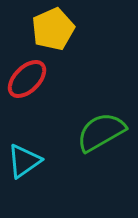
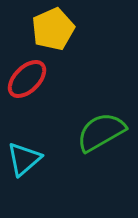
cyan triangle: moved 2 px up; rotated 6 degrees counterclockwise
